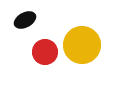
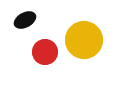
yellow circle: moved 2 px right, 5 px up
